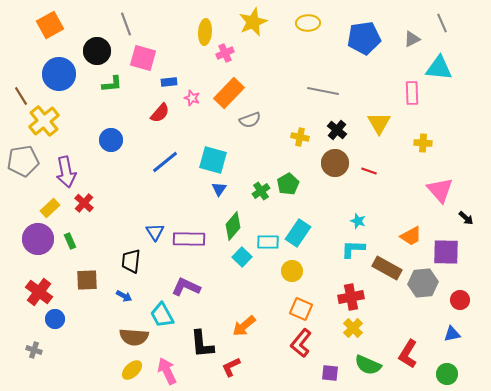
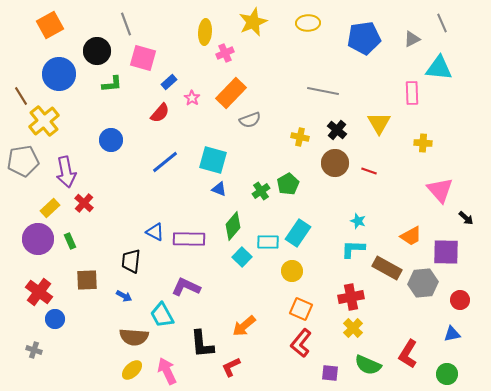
blue rectangle at (169, 82): rotated 35 degrees counterclockwise
orange rectangle at (229, 93): moved 2 px right
pink star at (192, 98): rotated 14 degrees clockwise
blue triangle at (219, 189): rotated 42 degrees counterclockwise
blue triangle at (155, 232): rotated 30 degrees counterclockwise
